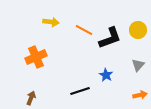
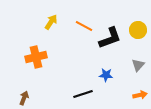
yellow arrow: rotated 63 degrees counterclockwise
orange line: moved 4 px up
orange cross: rotated 10 degrees clockwise
blue star: rotated 24 degrees counterclockwise
black line: moved 3 px right, 3 px down
brown arrow: moved 7 px left
